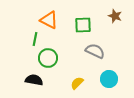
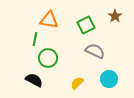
brown star: rotated 16 degrees clockwise
orange triangle: rotated 18 degrees counterclockwise
green square: moved 3 px right; rotated 24 degrees counterclockwise
black semicircle: rotated 18 degrees clockwise
